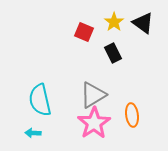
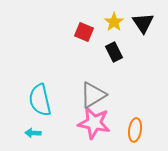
black triangle: rotated 20 degrees clockwise
black rectangle: moved 1 px right, 1 px up
orange ellipse: moved 3 px right, 15 px down; rotated 15 degrees clockwise
pink star: rotated 28 degrees counterclockwise
